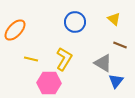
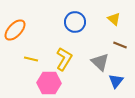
gray triangle: moved 3 px left, 1 px up; rotated 12 degrees clockwise
